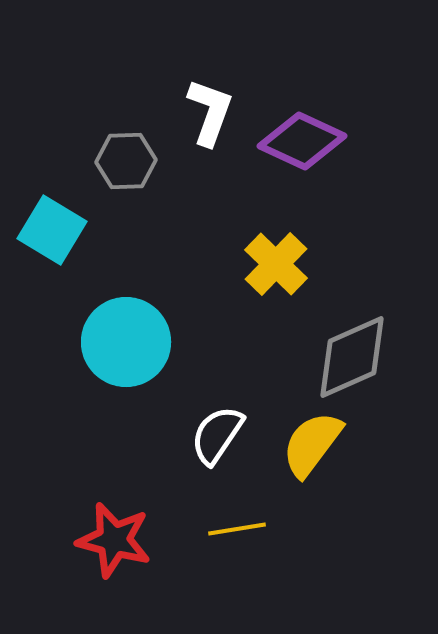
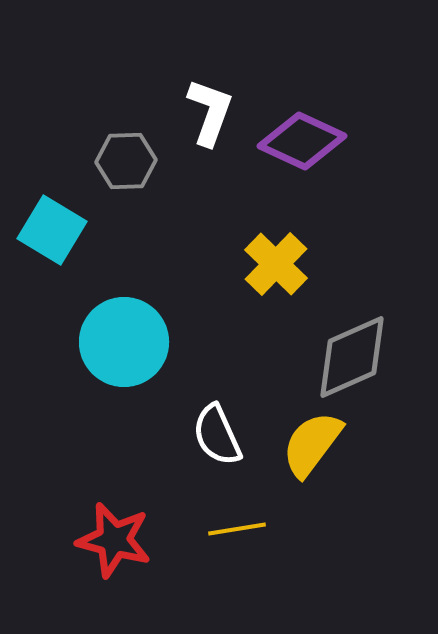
cyan circle: moved 2 px left
white semicircle: rotated 58 degrees counterclockwise
